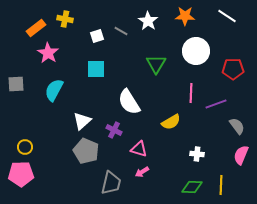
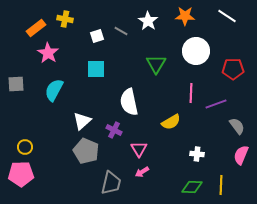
white semicircle: rotated 20 degrees clockwise
pink triangle: rotated 42 degrees clockwise
